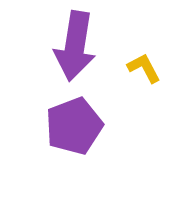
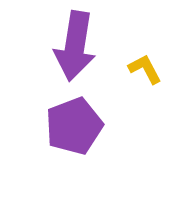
yellow L-shape: moved 1 px right, 1 px down
